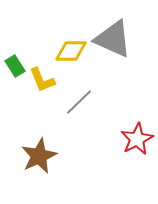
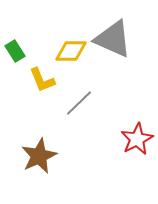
green rectangle: moved 15 px up
gray line: moved 1 px down
